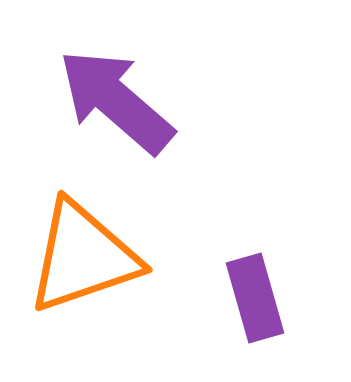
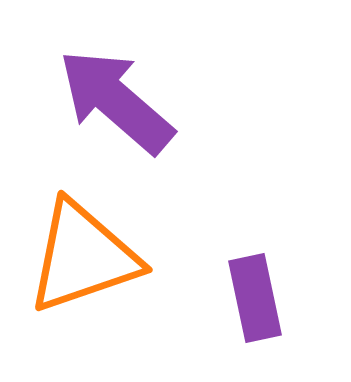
purple rectangle: rotated 4 degrees clockwise
